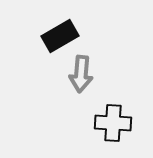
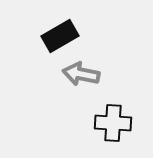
gray arrow: rotated 96 degrees clockwise
